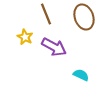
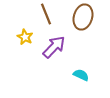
brown ellipse: moved 1 px left; rotated 35 degrees clockwise
purple arrow: rotated 75 degrees counterclockwise
